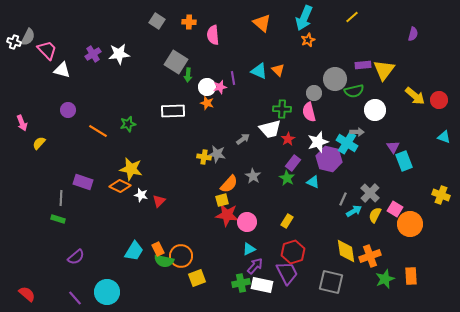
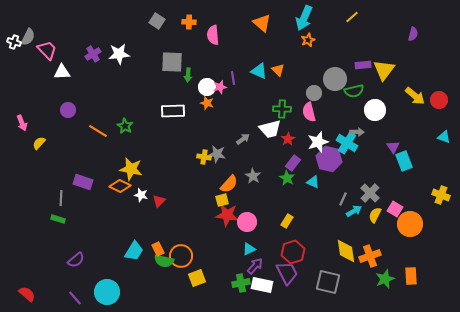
gray square at (176, 62): moved 4 px left; rotated 30 degrees counterclockwise
white triangle at (62, 70): moved 2 px down; rotated 18 degrees counterclockwise
green star at (128, 124): moved 3 px left, 2 px down; rotated 28 degrees counterclockwise
purple semicircle at (76, 257): moved 3 px down
gray square at (331, 282): moved 3 px left
